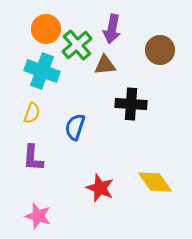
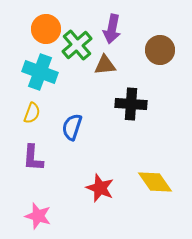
cyan cross: moved 2 px left, 1 px down
blue semicircle: moved 3 px left
